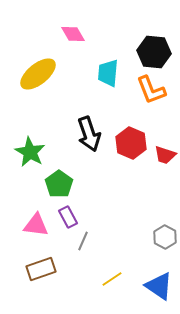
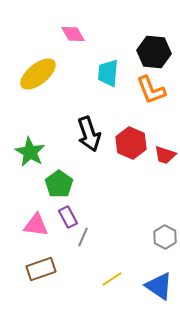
gray line: moved 4 px up
